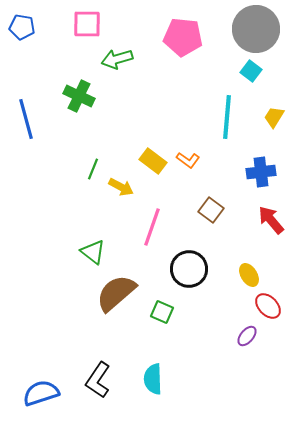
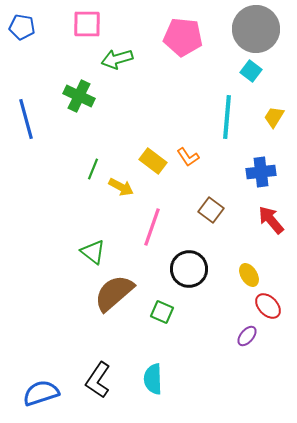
orange L-shape: moved 3 px up; rotated 20 degrees clockwise
brown semicircle: moved 2 px left
